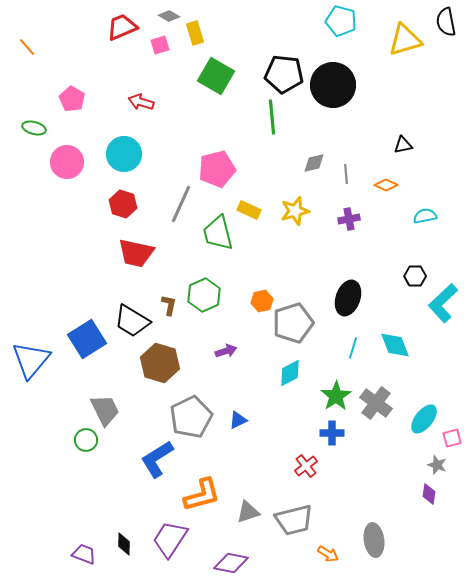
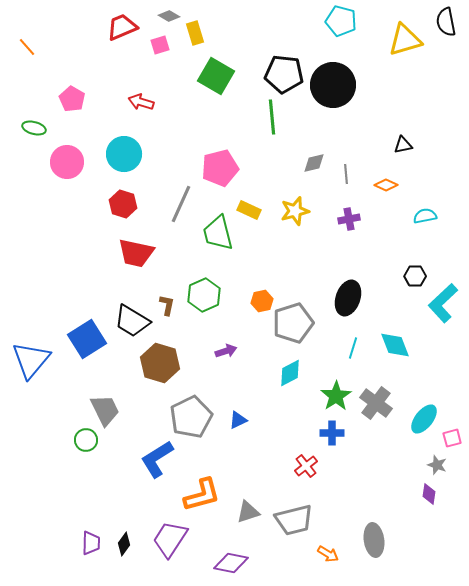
pink pentagon at (217, 169): moved 3 px right, 1 px up
brown L-shape at (169, 305): moved 2 px left
black diamond at (124, 544): rotated 35 degrees clockwise
purple trapezoid at (84, 554): moved 7 px right, 11 px up; rotated 70 degrees clockwise
